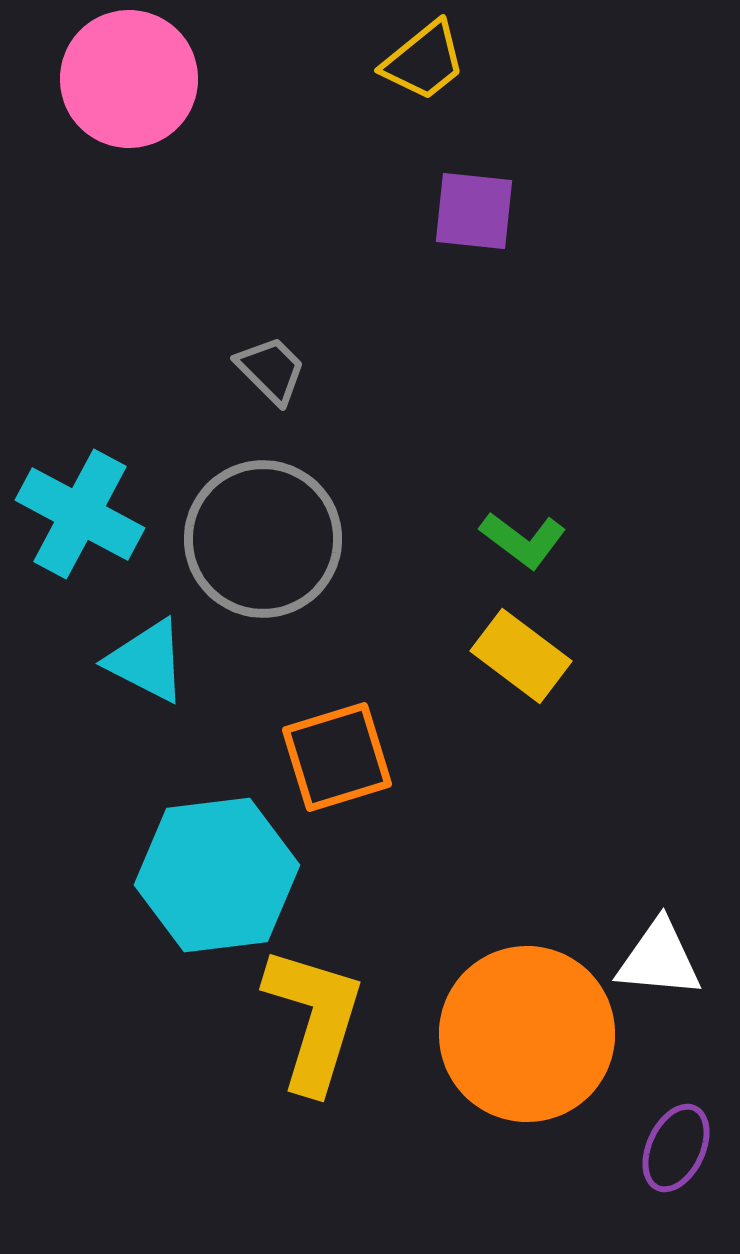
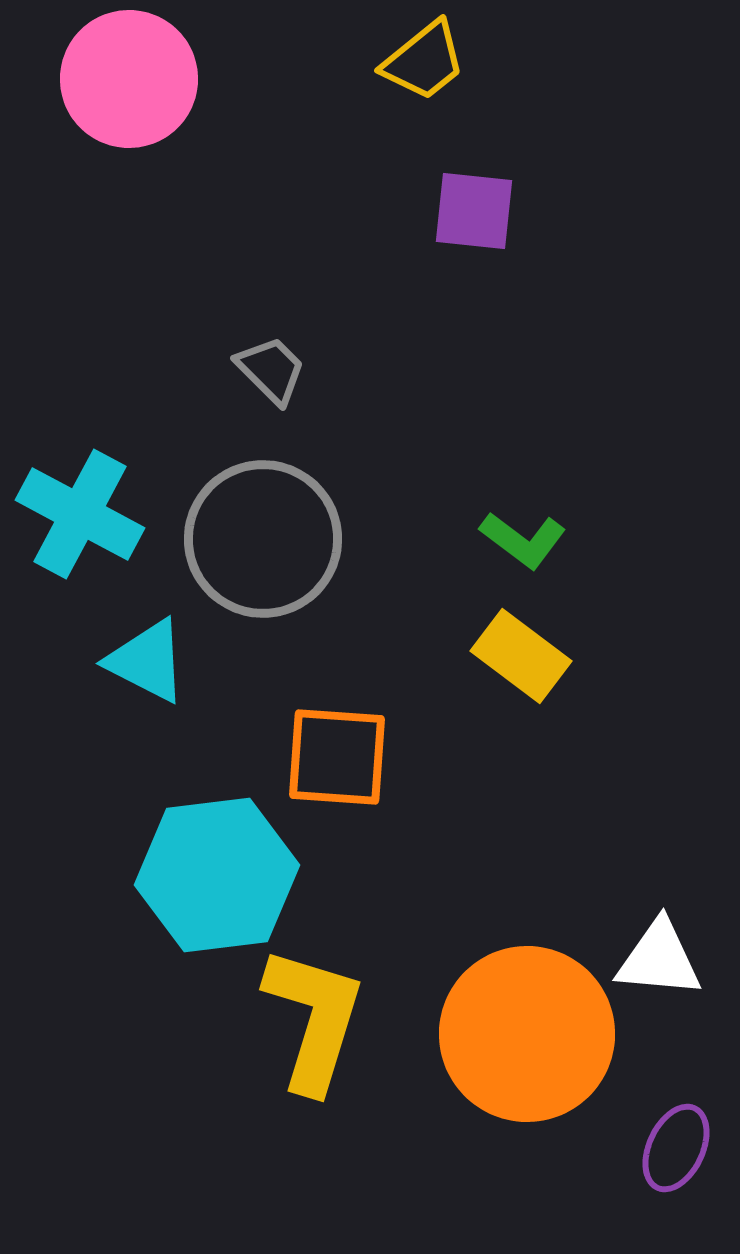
orange square: rotated 21 degrees clockwise
